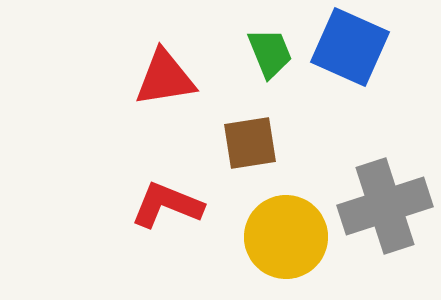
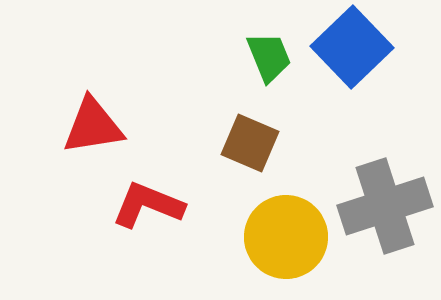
blue square: moved 2 px right; rotated 22 degrees clockwise
green trapezoid: moved 1 px left, 4 px down
red triangle: moved 72 px left, 48 px down
brown square: rotated 32 degrees clockwise
red L-shape: moved 19 px left
